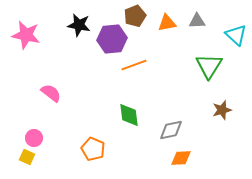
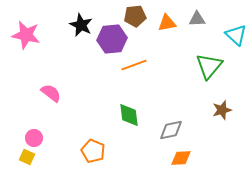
brown pentagon: rotated 15 degrees clockwise
gray triangle: moved 2 px up
black star: moved 2 px right; rotated 15 degrees clockwise
green triangle: rotated 8 degrees clockwise
orange pentagon: moved 2 px down
